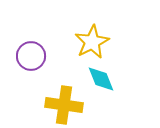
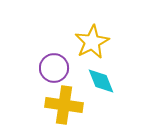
purple circle: moved 23 px right, 12 px down
cyan diamond: moved 2 px down
